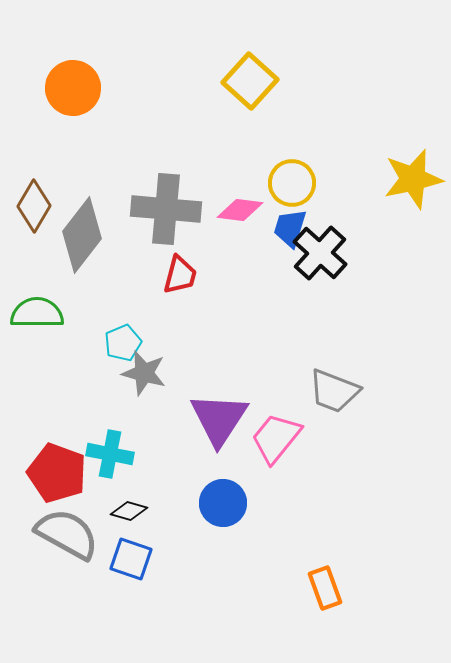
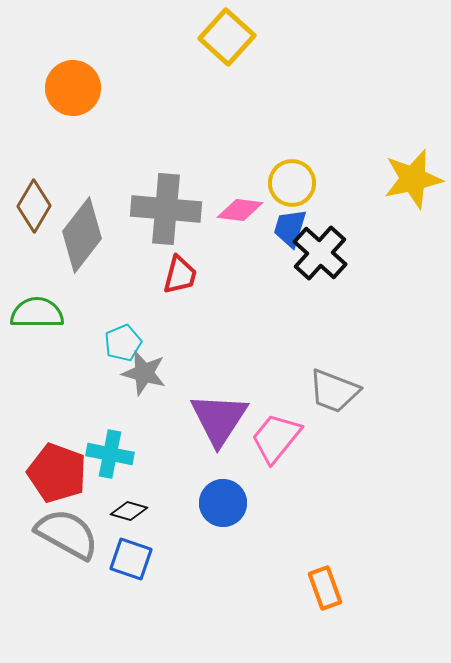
yellow square: moved 23 px left, 44 px up
